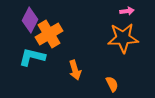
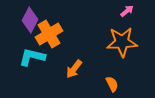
pink arrow: rotated 32 degrees counterclockwise
orange star: moved 1 px left, 4 px down
orange arrow: moved 1 px left, 1 px up; rotated 54 degrees clockwise
